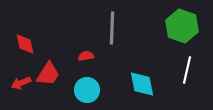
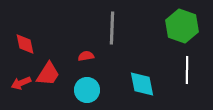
white line: rotated 12 degrees counterclockwise
